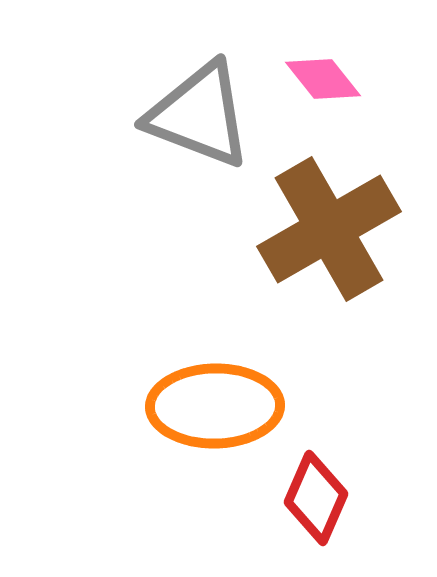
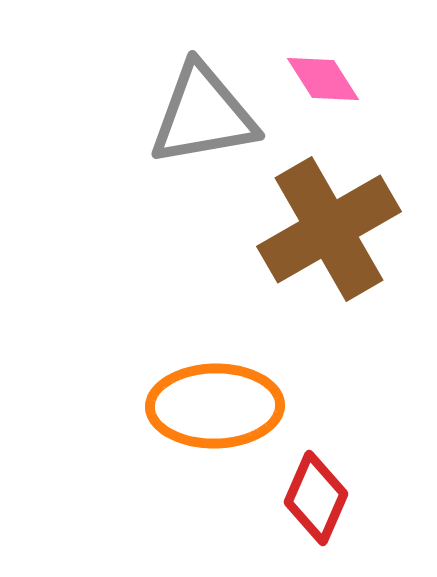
pink diamond: rotated 6 degrees clockwise
gray triangle: moved 4 px right; rotated 31 degrees counterclockwise
